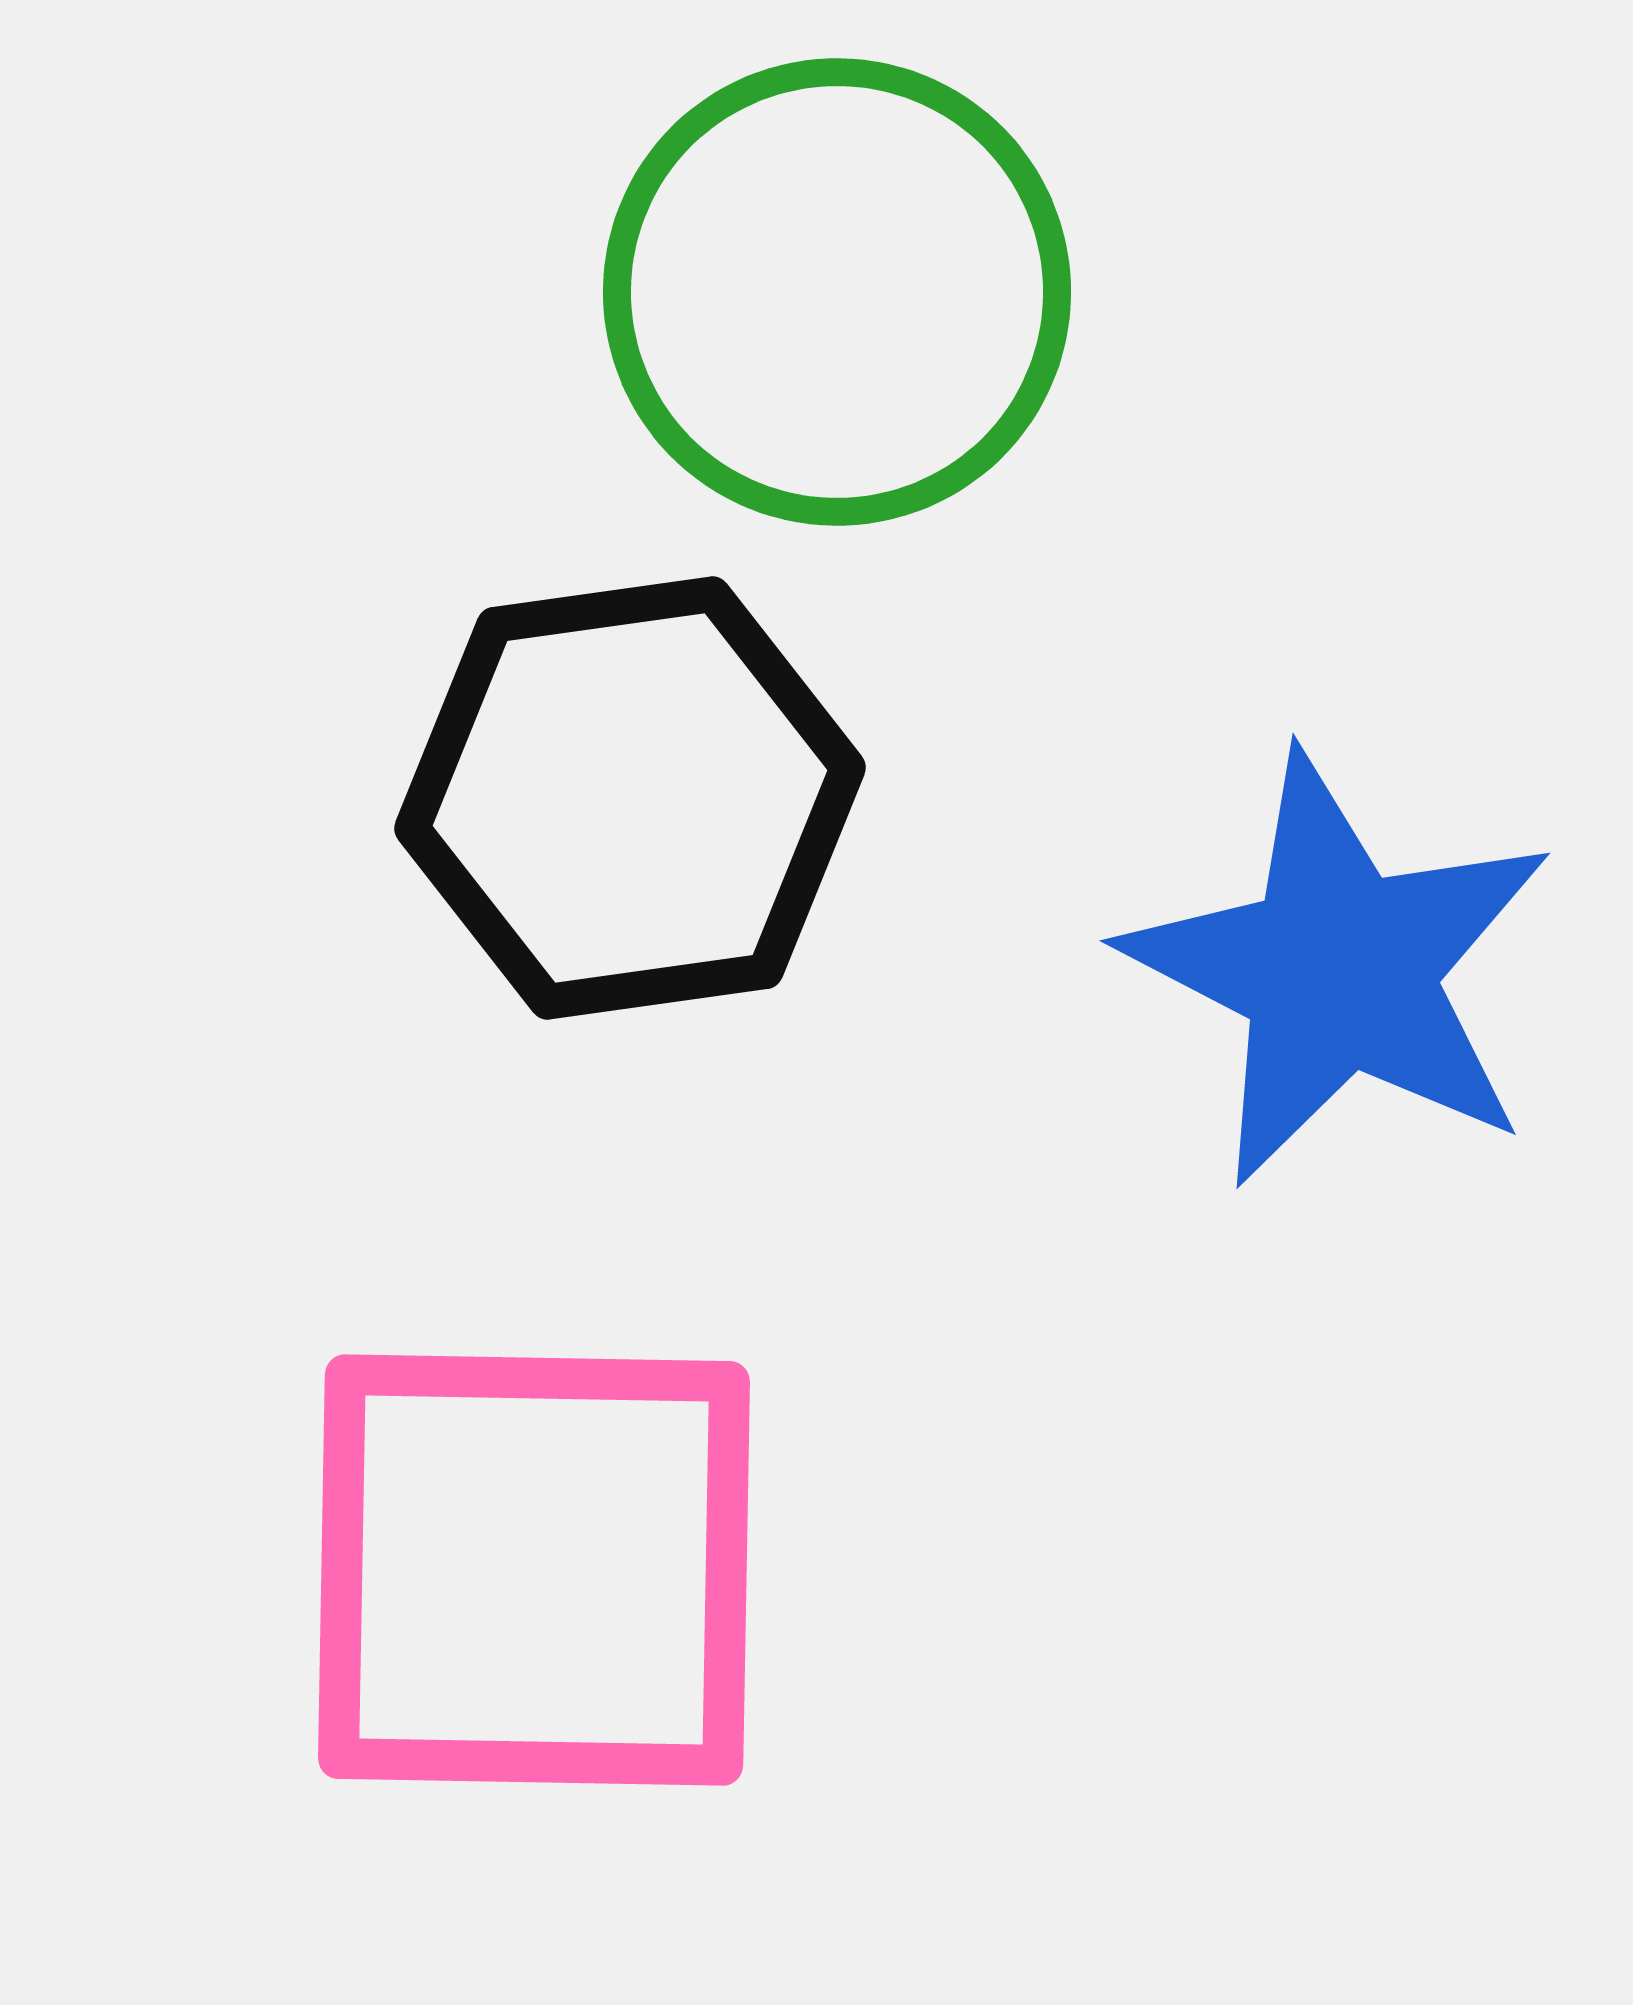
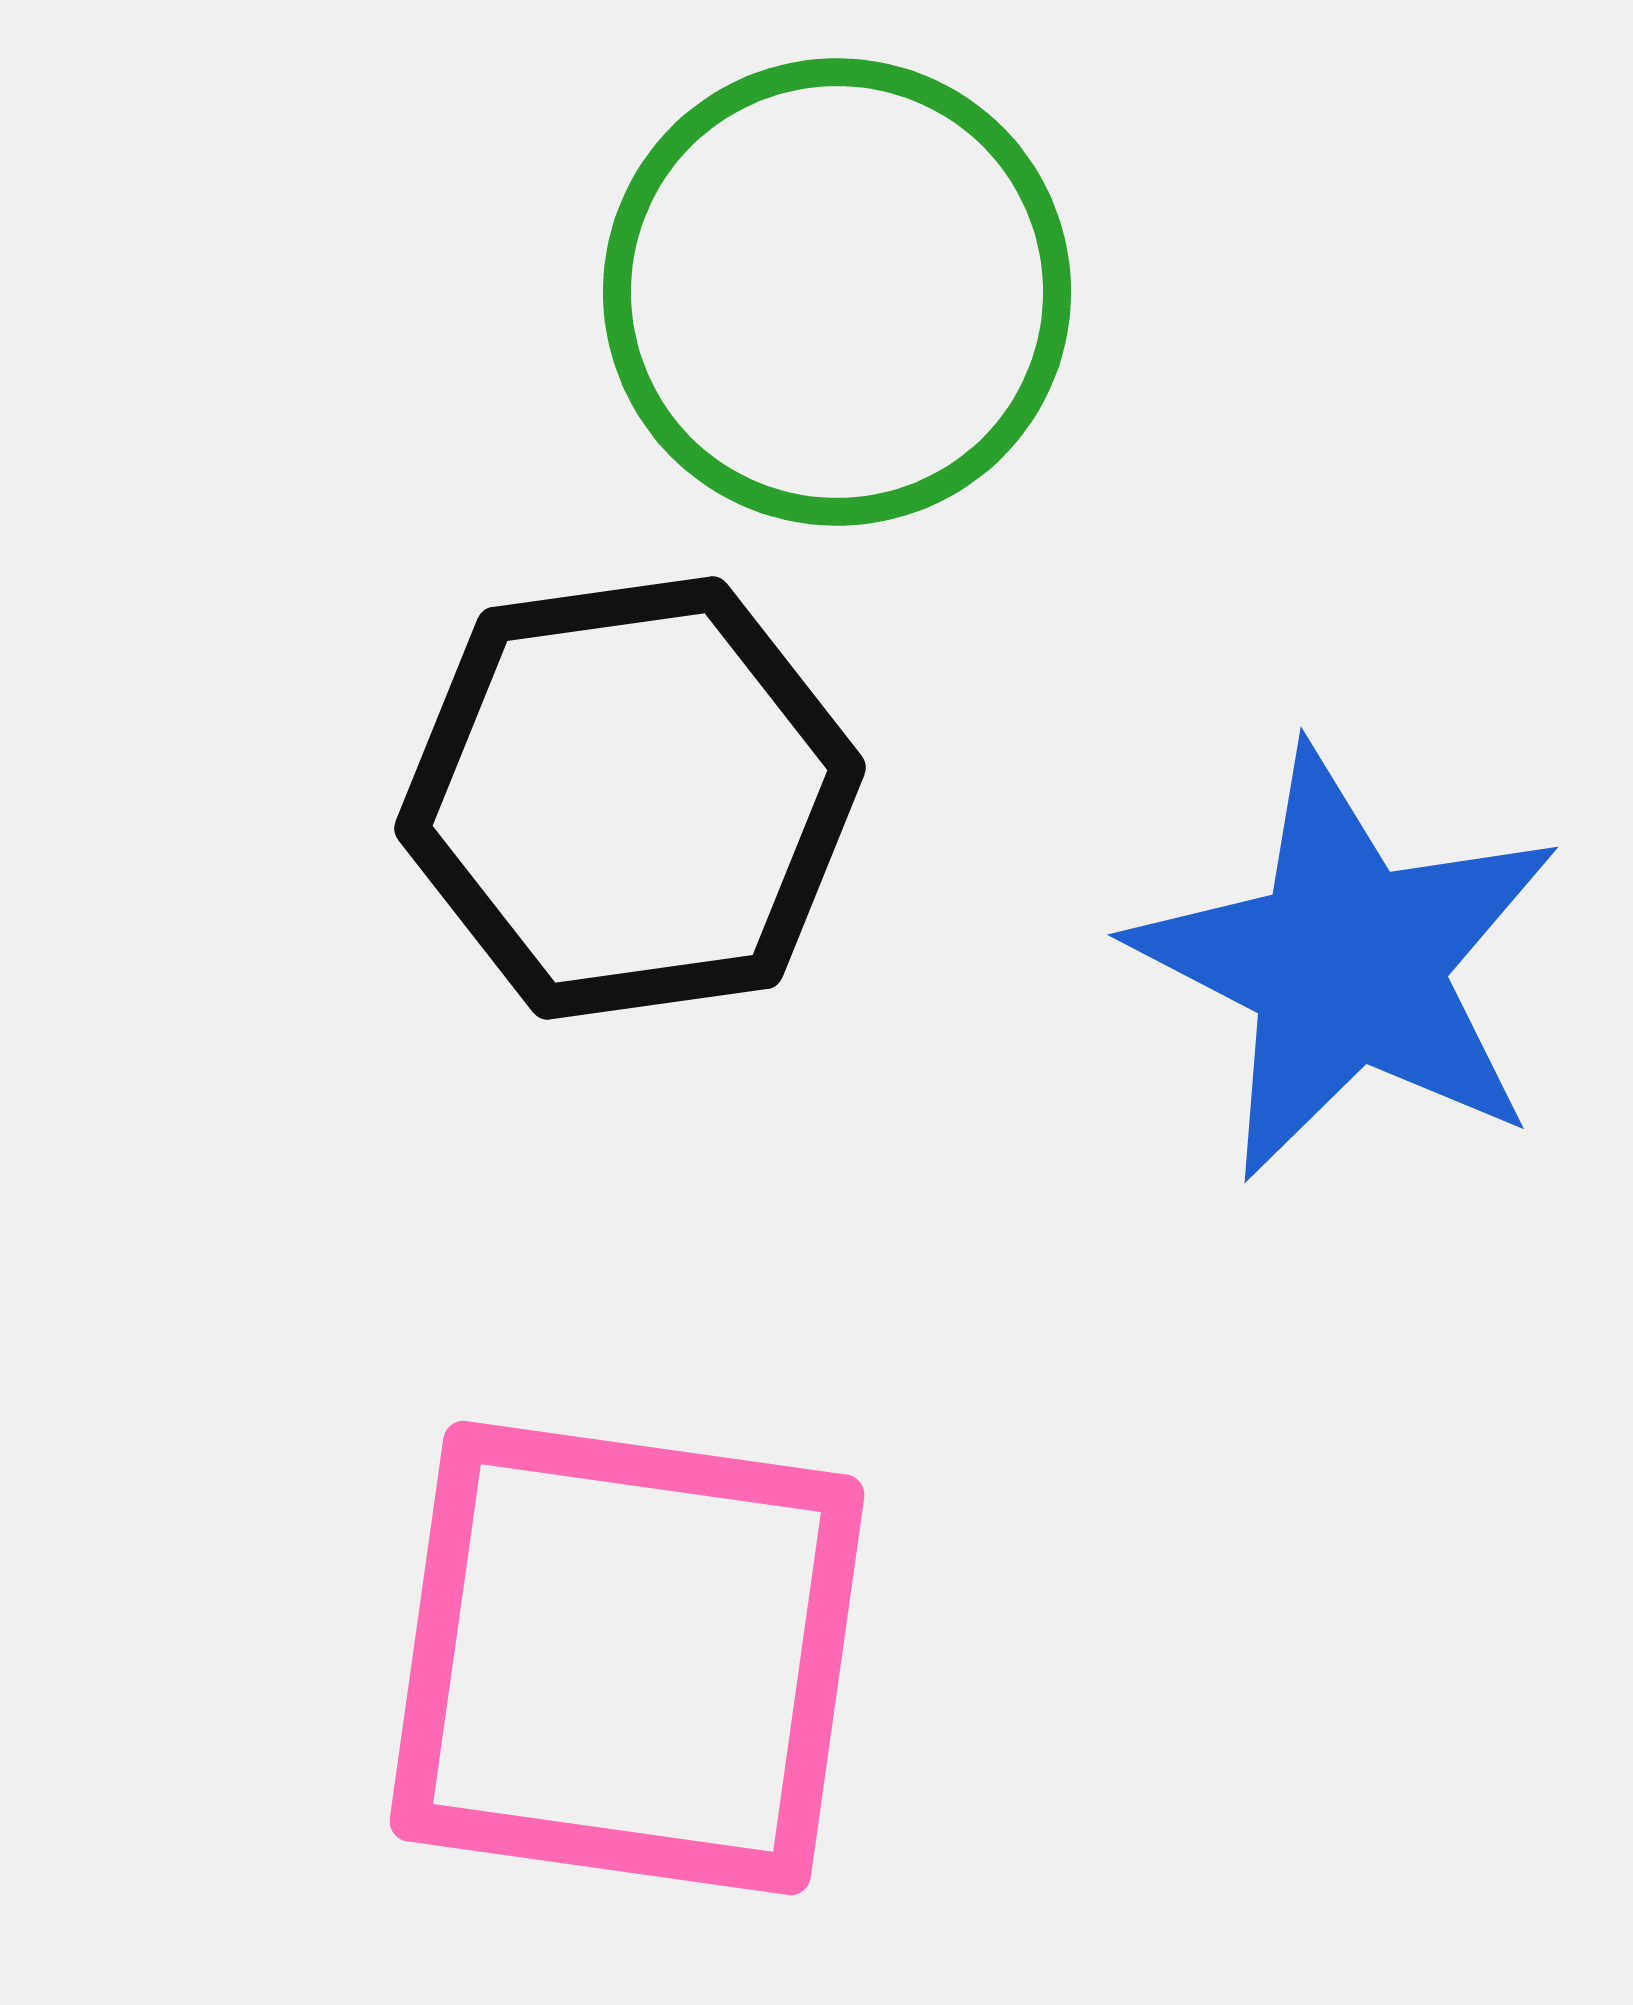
blue star: moved 8 px right, 6 px up
pink square: moved 93 px right, 88 px down; rotated 7 degrees clockwise
